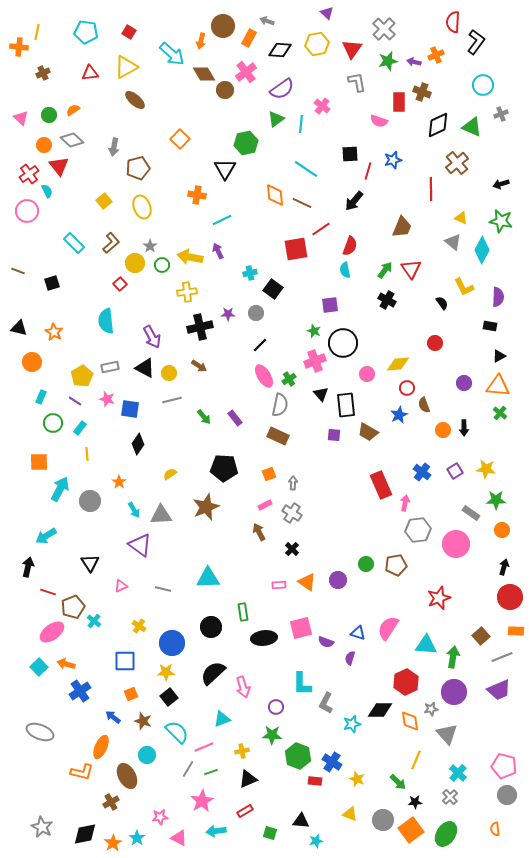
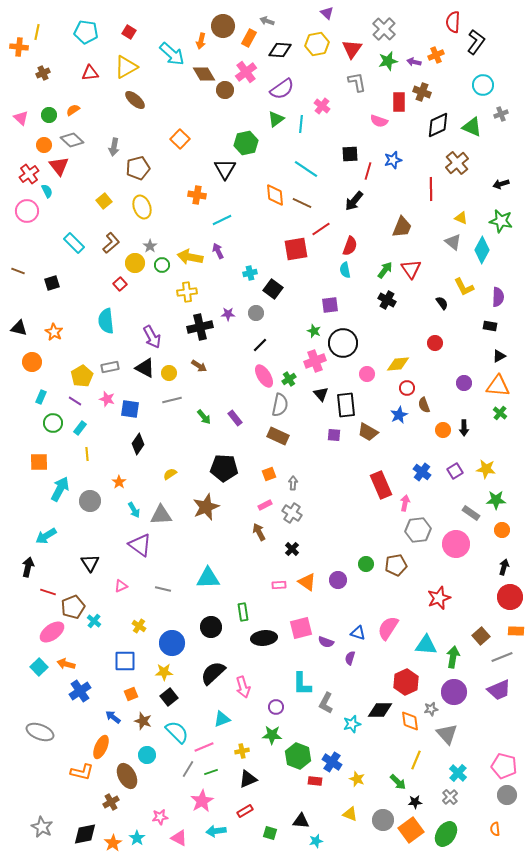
yellow star at (166, 672): moved 2 px left
